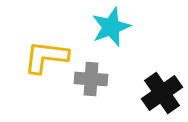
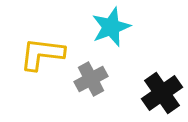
yellow L-shape: moved 4 px left, 3 px up
gray cross: rotated 32 degrees counterclockwise
